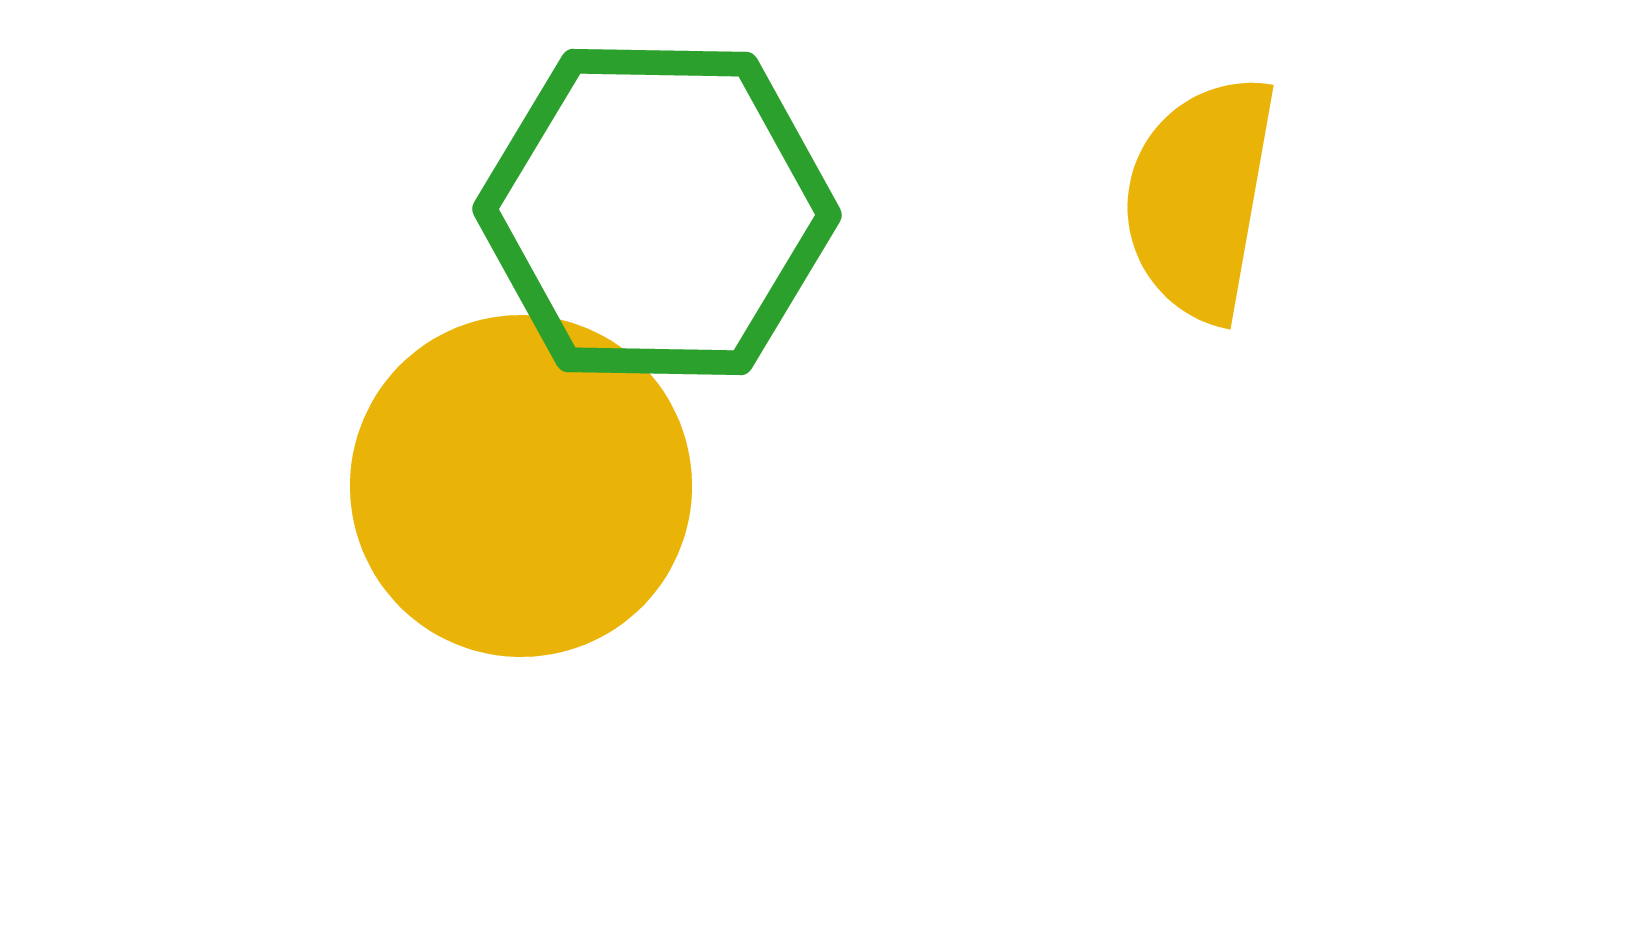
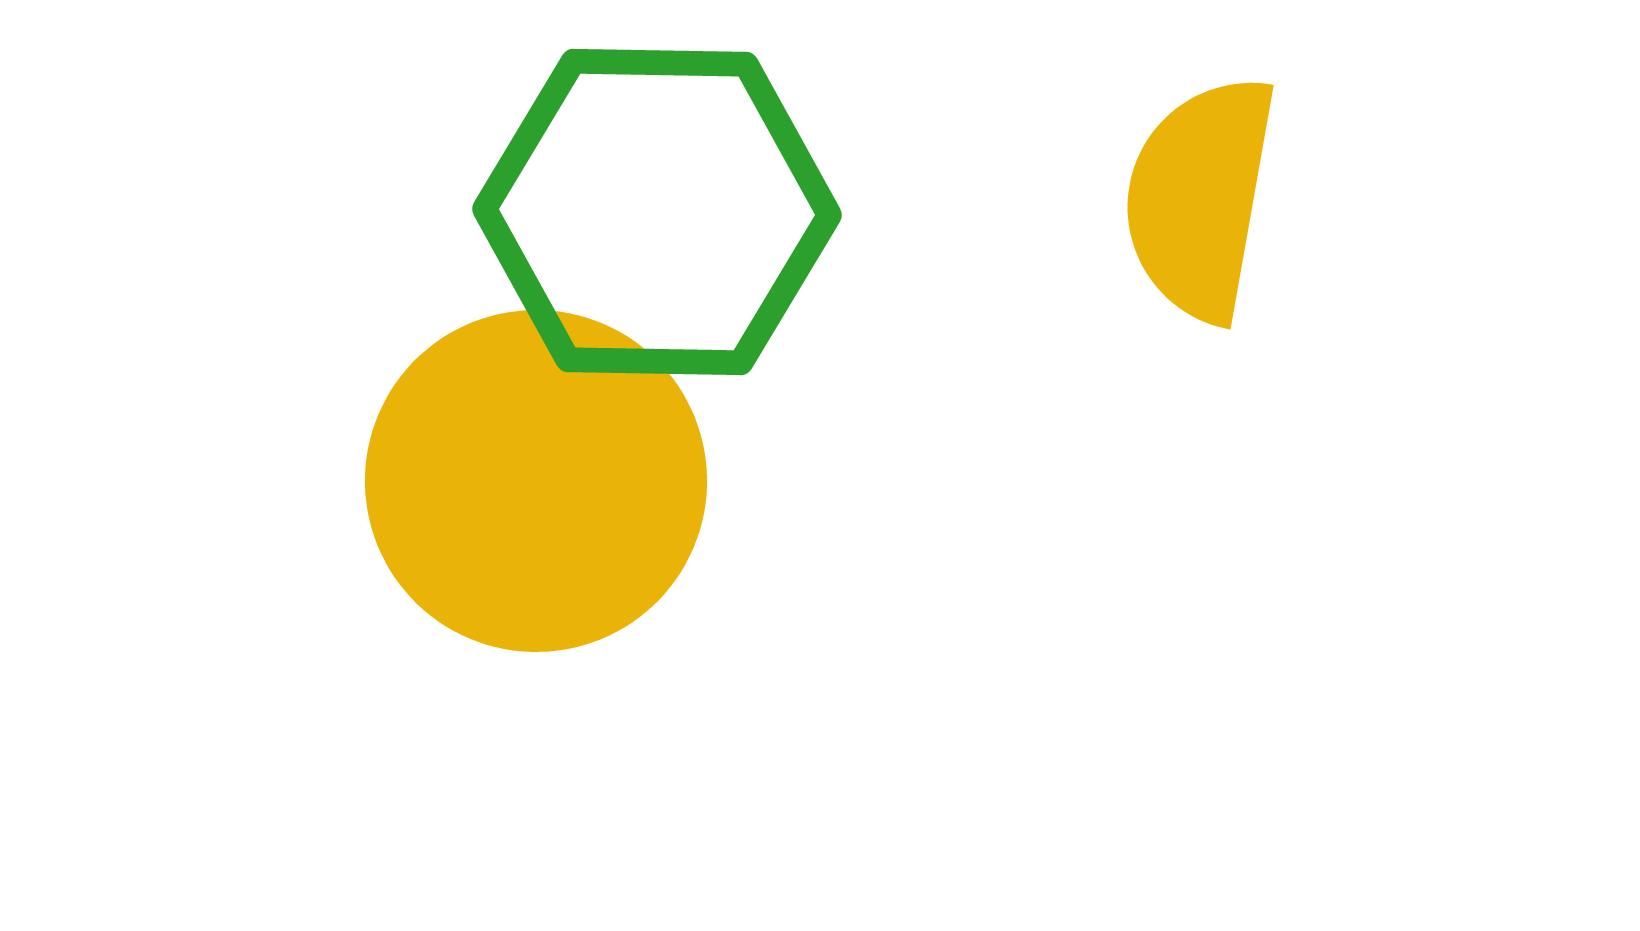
yellow circle: moved 15 px right, 5 px up
